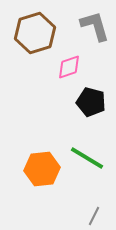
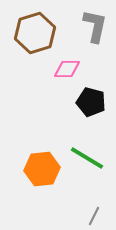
gray L-shape: rotated 28 degrees clockwise
pink diamond: moved 2 px left, 2 px down; rotated 20 degrees clockwise
